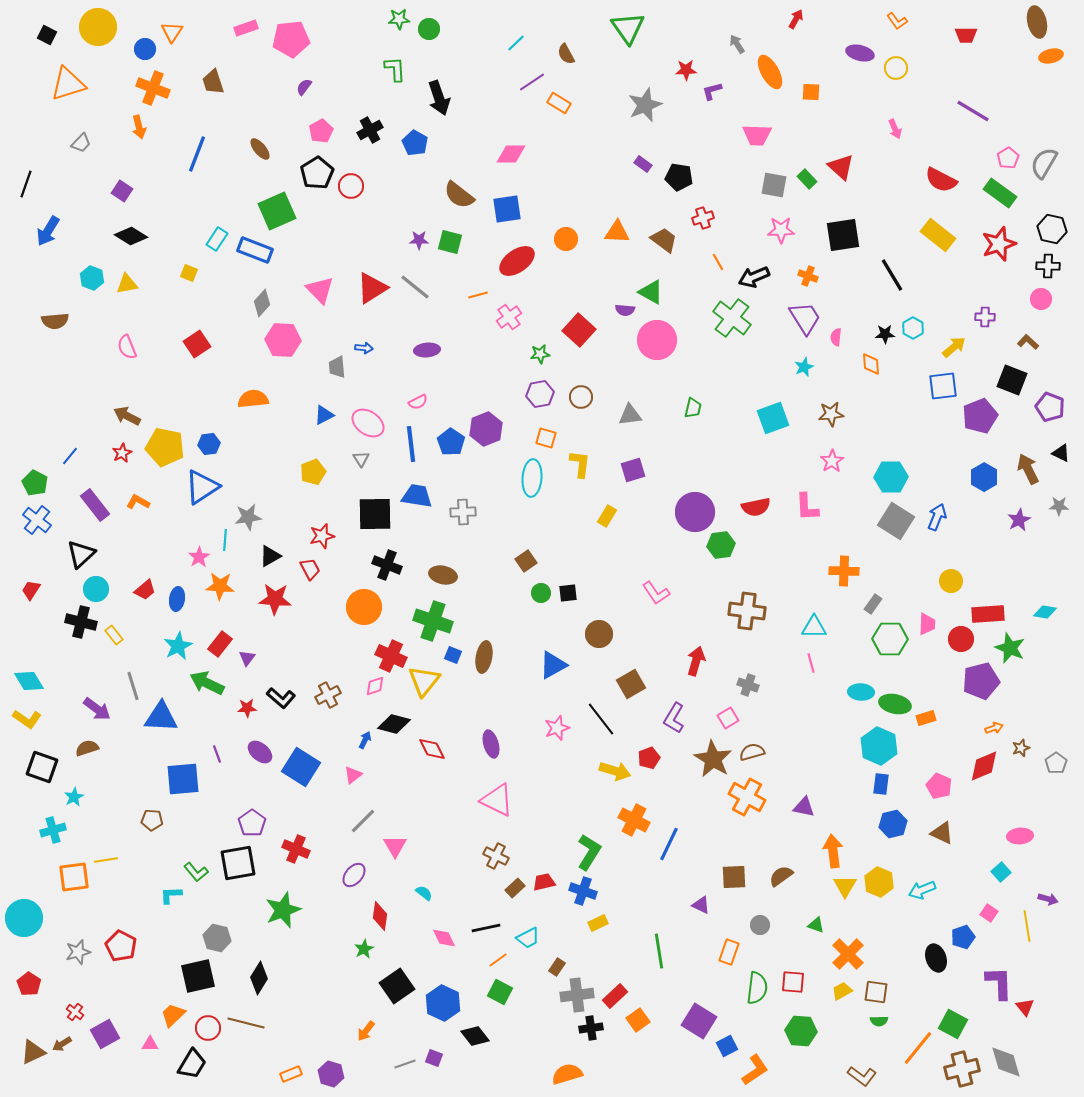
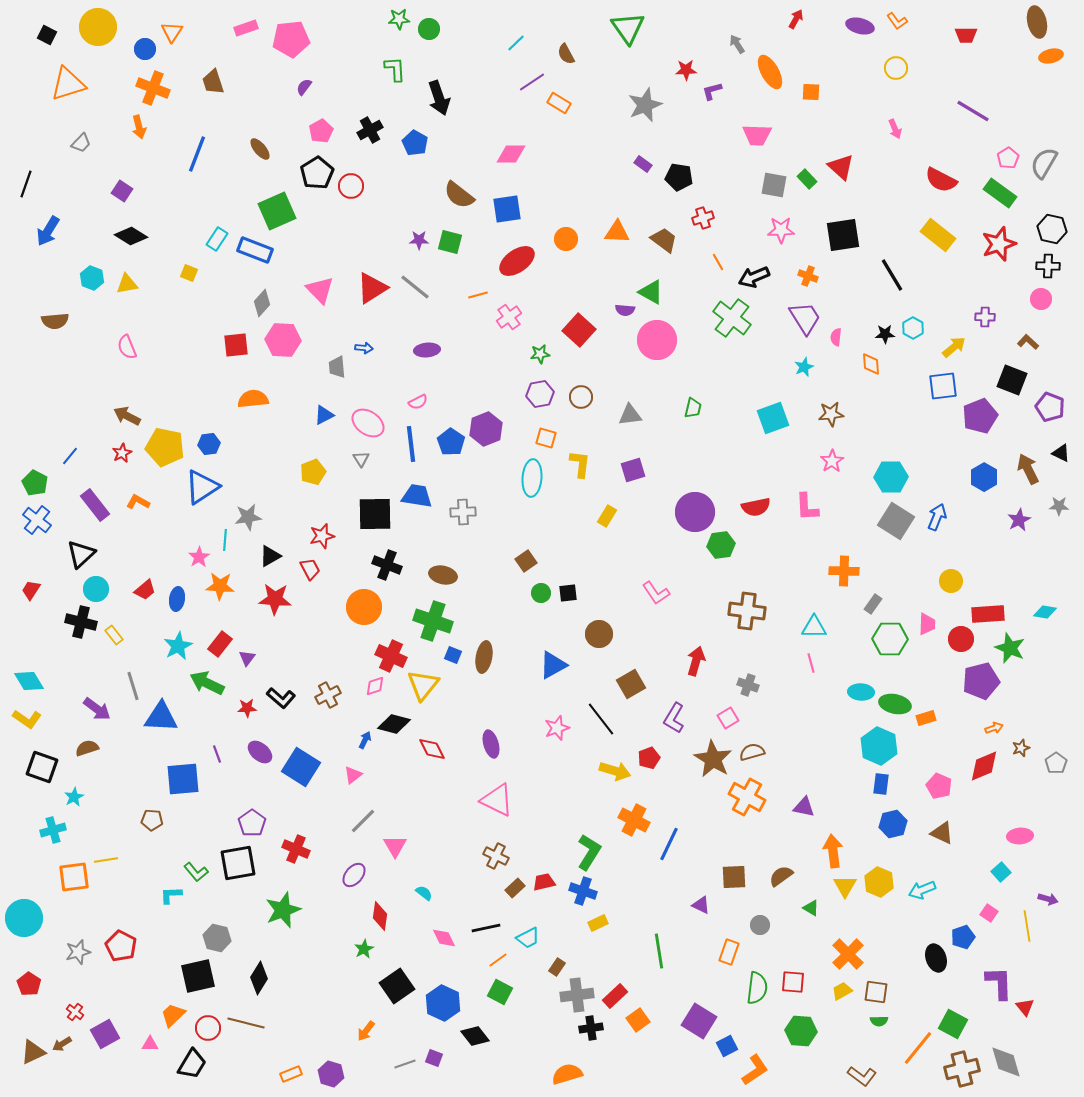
purple ellipse at (860, 53): moved 27 px up
red square at (197, 344): moved 39 px right, 1 px down; rotated 28 degrees clockwise
yellow triangle at (424, 681): moved 1 px left, 4 px down
green triangle at (816, 925): moved 5 px left, 17 px up; rotated 12 degrees clockwise
